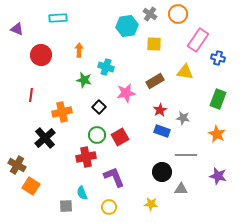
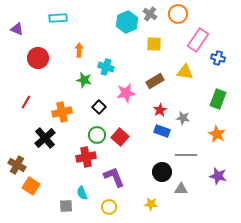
cyan hexagon: moved 4 px up; rotated 15 degrees counterclockwise
red circle: moved 3 px left, 3 px down
red line: moved 5 px left, 7 px down; rotated 24 degrees clockwise
red square: rotated 18 degrees counterclockwise
